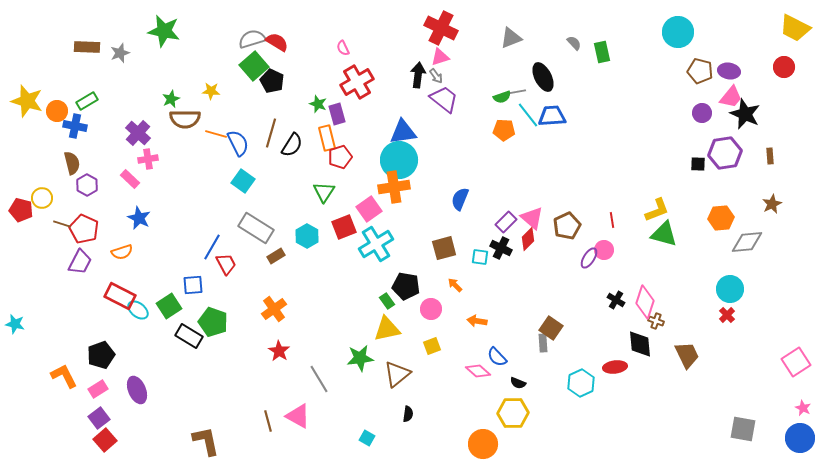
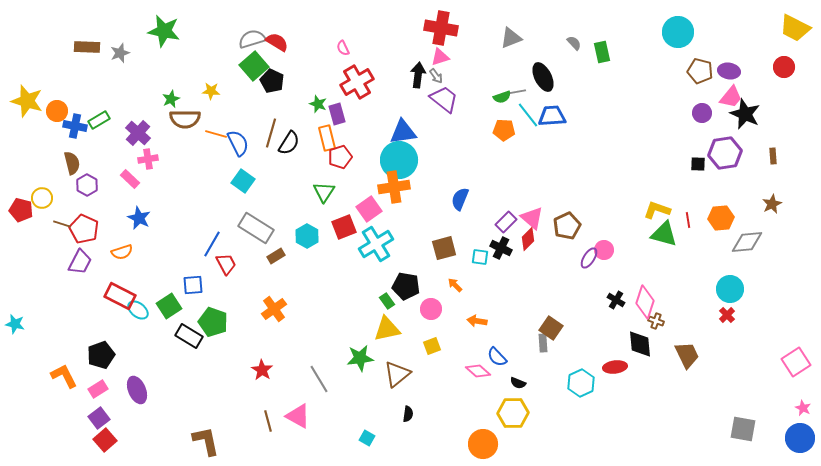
red cross at (441, 28): rotated 16 degrees counterclockwise
green rectangle at (87, 101): moved 12 px right, 19 px down
black semicircle at (292, 145): moved 3 px left, 2 px up
brown rectangle at (770, 156): moved 3 px right
yellow L-shape at (657, 210): rotated 140 degrees counterclockwise
red line at (612, 220): moved 76 px right
blue line at (212, 247): moved 3 px up
red star at (279, 351): moved 17 px left, 19 px down
